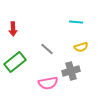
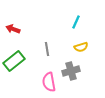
cyan line: rotated 72 degrees counterclockwise
red arrow: rotated 112 degrees clockwise
gray line: rotated 40 degrees clockwise
green rectangle: moved 1 px left, 1 px up
pink semicircle: moved 1 px right, 1 px up; rotated 90 degrees clockwise
